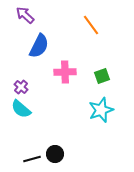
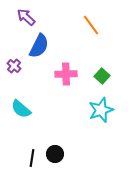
purple arrow: moved 1 px right, 2 px down
pink cross: moved 1 px right, 2 px down
green square: rotated 28 degrees counterclockwise
purple cross: moved 7 px left, 21 px up
black line: moved 1 px up; rotated 66 degrees counterclockwise
